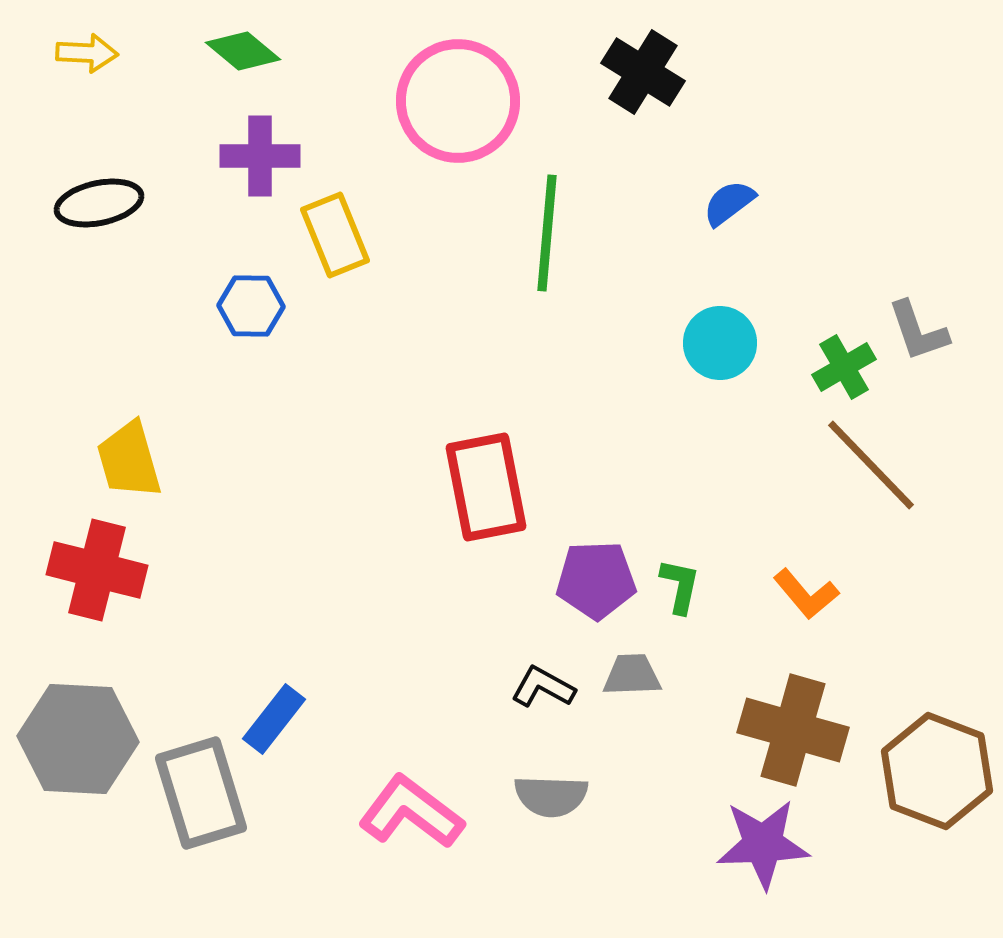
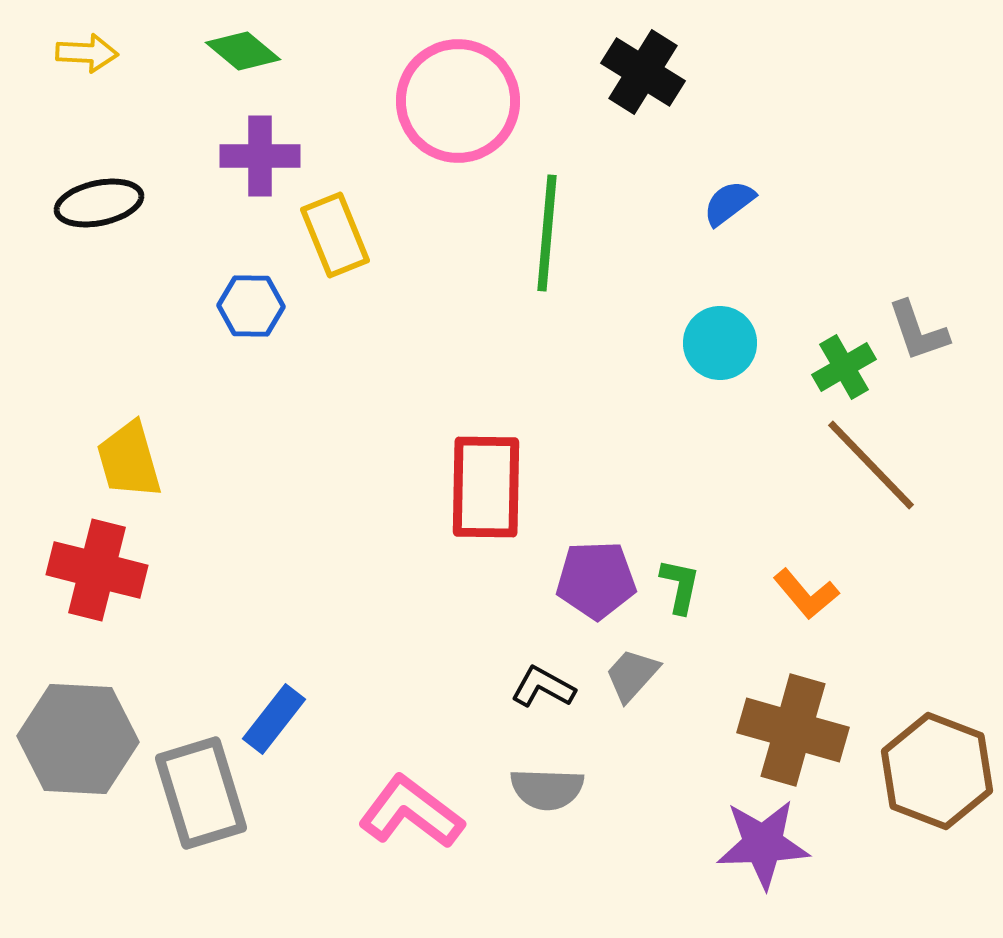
red rectangle: rotated 12 degrees clockwise
gray trapezoid: rotated 46 degrees counterclockwise
gray semicircle: moved 4 px left, 7 px up
